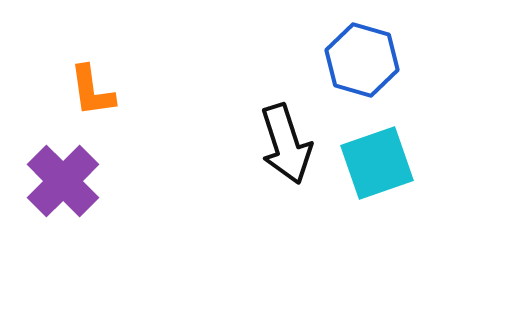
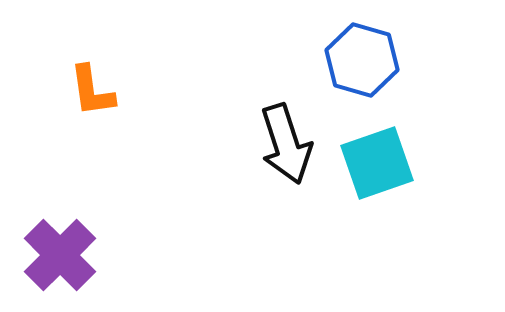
purple cross: moved 3 px left, 74 px down
